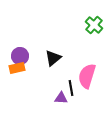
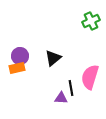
green cross: moved 3 px left, 4 px up; rotated 24 degrees clockwise
pink semicircle: moved 3 px right, 1 px down
